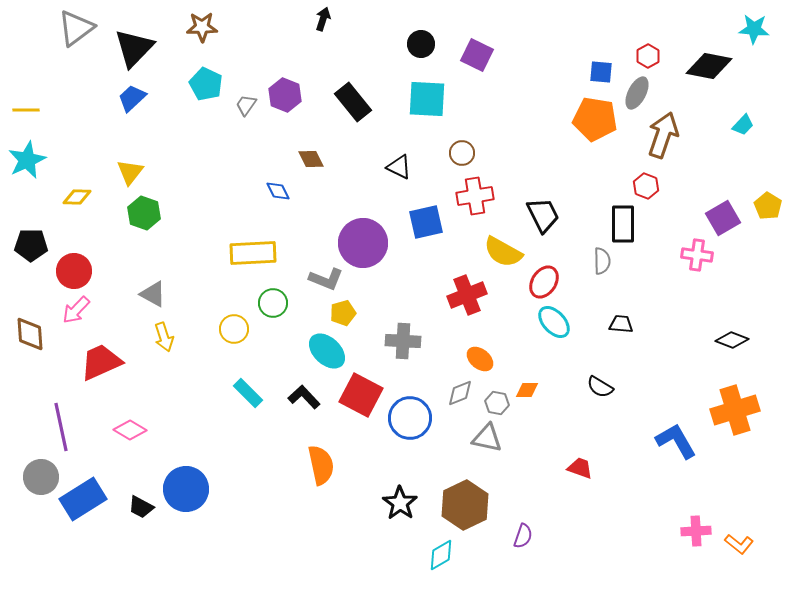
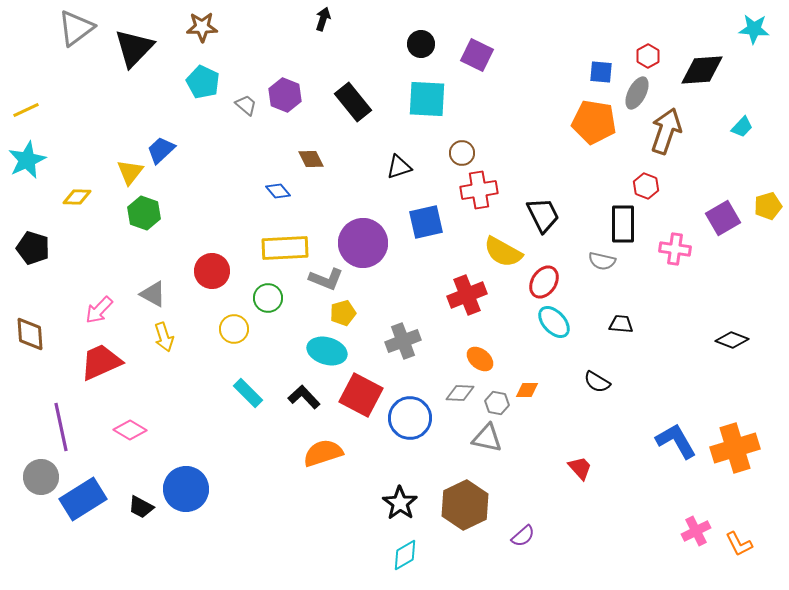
black diamond at (709, 66): moved 7 px left, 4 px down; rotated 15 degrees counterclockwise
cyan pentagon at (206, 84): moved 3 px left, 2 px up
blue trapezoid at (132, 98): moved 29 px right, 52 px down
gray trapezoid at (246, 105): rotated 95 degrees clockwise
yellow line at (26, 110): rotated 24 degrees counterclockwise
orange pentagon at (595, 119): moved 1 px left, 3 px down
cyan trapezoid at (743, 125): moved 1 px left, 2 px down
brown arrow at (663, 135): moved 3 px right, 4 px up
black triangle at (399, 167): rotated 44 degrees counterclockwise
blue diamond at (278, 191): rotated 15 degrees counterclockwise
red cross at (475, 196): moved 4 px right, 6 px up
yellow pentagon at (768, 206): rotated 24 degrees clockwise
black pentagon at (31, 245): moved 2 px right, 3 px down; rotated 16 degrees clockwise
yellow rectangle at (253, 253): moved 32 px right, 5 px up
pink cross at (697, 255): moved 22 px left, 6 px up
gray semicircle at (602, 261): rotated 104 degrees clockwise
red circle at (74, 271): moved 138 px right
green circle at (273, 303): moved 5 px left, 5 px up
pink arrow at (76, 310): moved 23 px right
gray cross at (403, 341): rotated 24 degrees counterclockwise
cyan ellipse at (327, 351): rotated 27 degrees counterclockwise
black semicircle at (600, 387): moved 3 px left, 5 px up
gray diamond at (460, 393): rotated 24 degrees clockwise
orange cross at (735, 410): moved 38 px down
orange semicircle at (321, 465): moved 2 px right, 12 px up; rotated 96 degrees counterclockwise
red trapezoid at (580, 468): rotated 28 degrees clockwise
pink cross at (696, 531): rotated 24 degrees counterclockwise
purple semicircle at (523, 536): rotated 30 degrees clockwise
orange L-shape at (739, 544): rotated 24 degrees clockwise
cyan diamond at (441, 555): moved 36 px left
